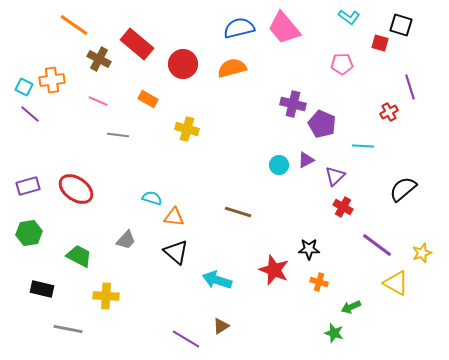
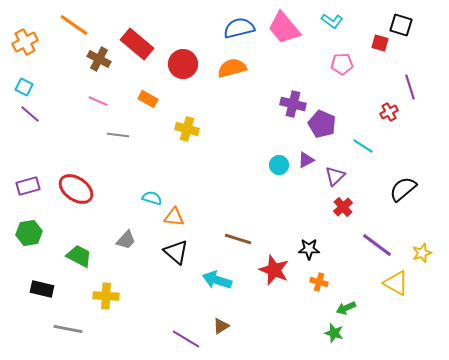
cyan L-shape at (349, 17): moved 17 px left, 4 px down
orange cross at (52, 80): moved 27 px left, 38 px up; rotated 20 degrees counterclockwise
cyan line at (363, 146): rotated 30 degrees clockwise
red cross at (343, 207): rotated 18 degrees clockwise
brown line at (238, 212): moved 27 px down
green arrow at (351, 307): moved 5 px left, 1 px down
